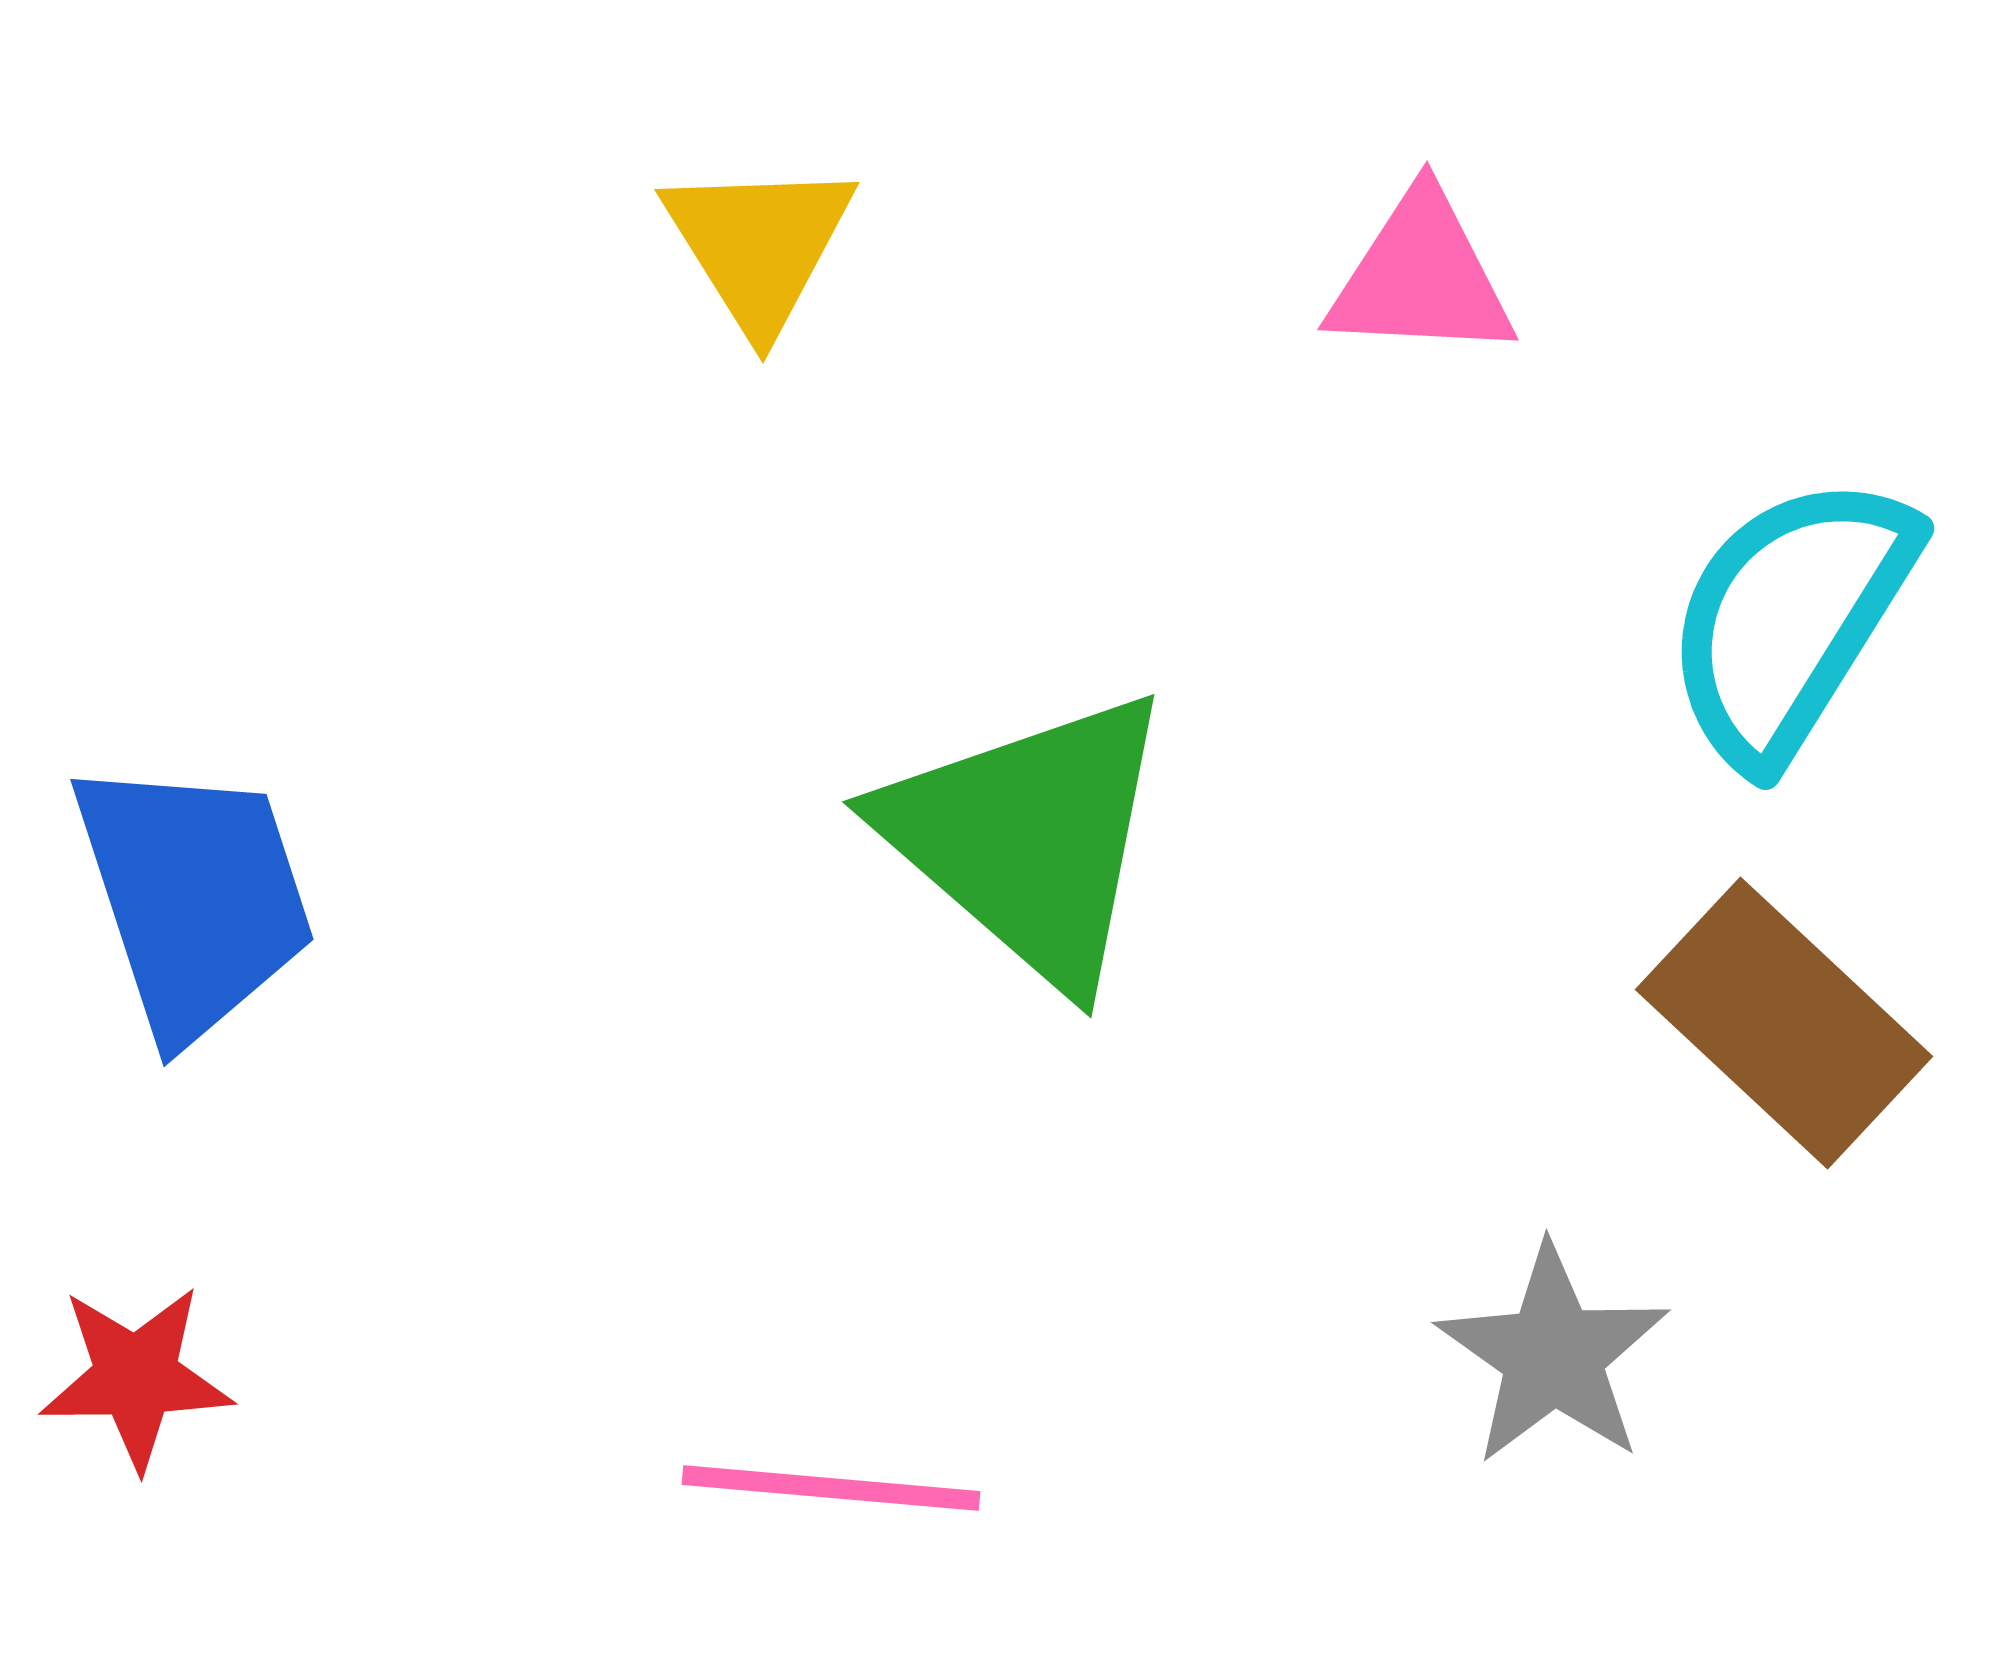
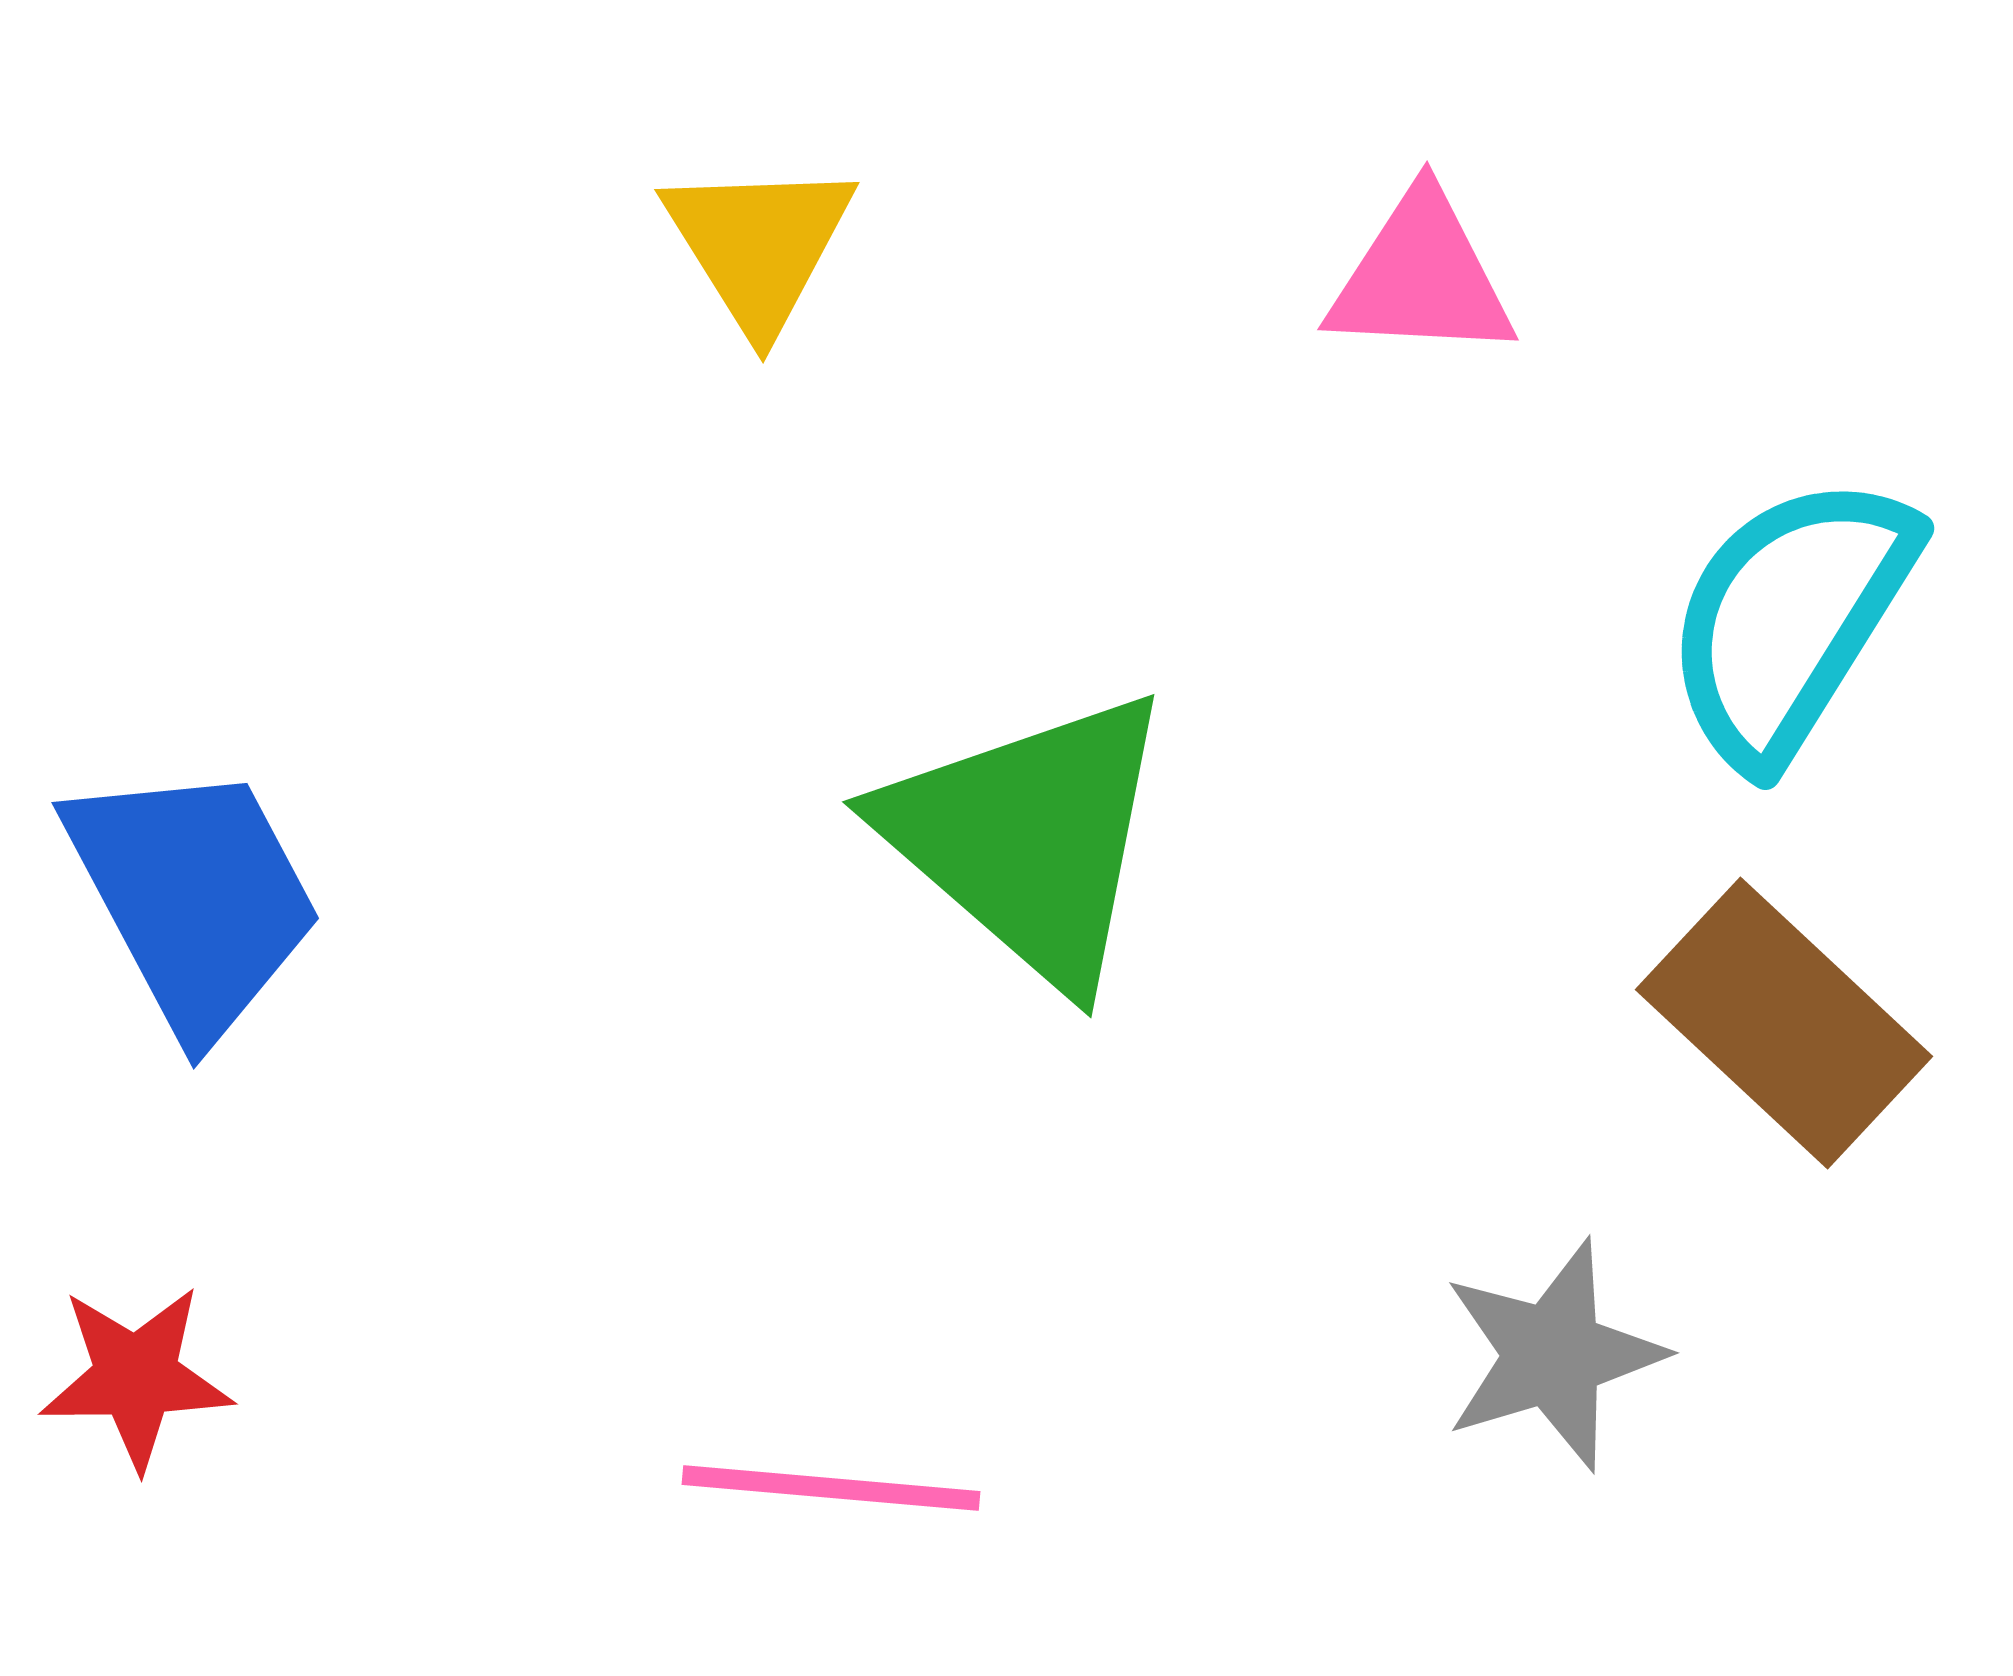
blue trapezoid: rotated 10 degrees counterclockwise
gray star: rotated 20 degrees clockwise
